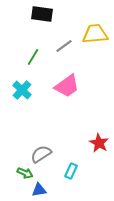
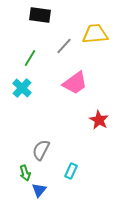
black rectangle: moved 2 px left, 1 px down
gray line: rotated 12 degrees counterclockwise
green line: moved 3 px left, 1 px down
pink trapezoid: moved 8 px right, 3 px up
cyan cross: moved 2 px up
red star: moved 23 px up
gray semicircle: moved 4 px up; rotated 30 degrees counterclockwise
green arrow: rotated 49 degrees clockwise
blue triangle: rotated 42 degrees counterclockwise
